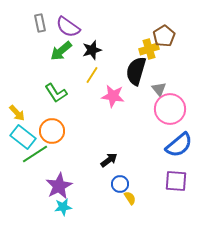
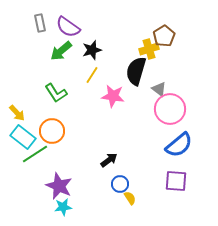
gray triangle: rotated 14 degrees counterclockwise
purple star: rotated 20 degrees counterclockwise
